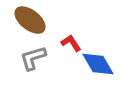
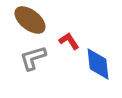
red L-shape: moved 2 px left, 2 px up
blue diamond: rotated 24 degrees clockwise
